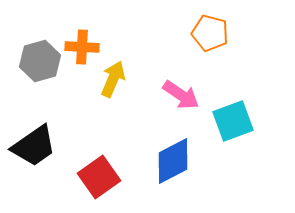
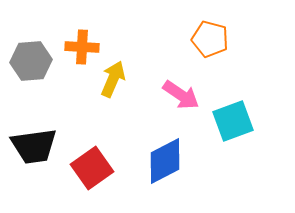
orange pentagon: moved 6 px down
gray hexagon: moved 9 px left; rotated 12 degrees clockwise
black trapezoid: rotated 27 degrees clockwise
blue diamond: moved 8 px left
red square: moved 7 px left, 9 px up
